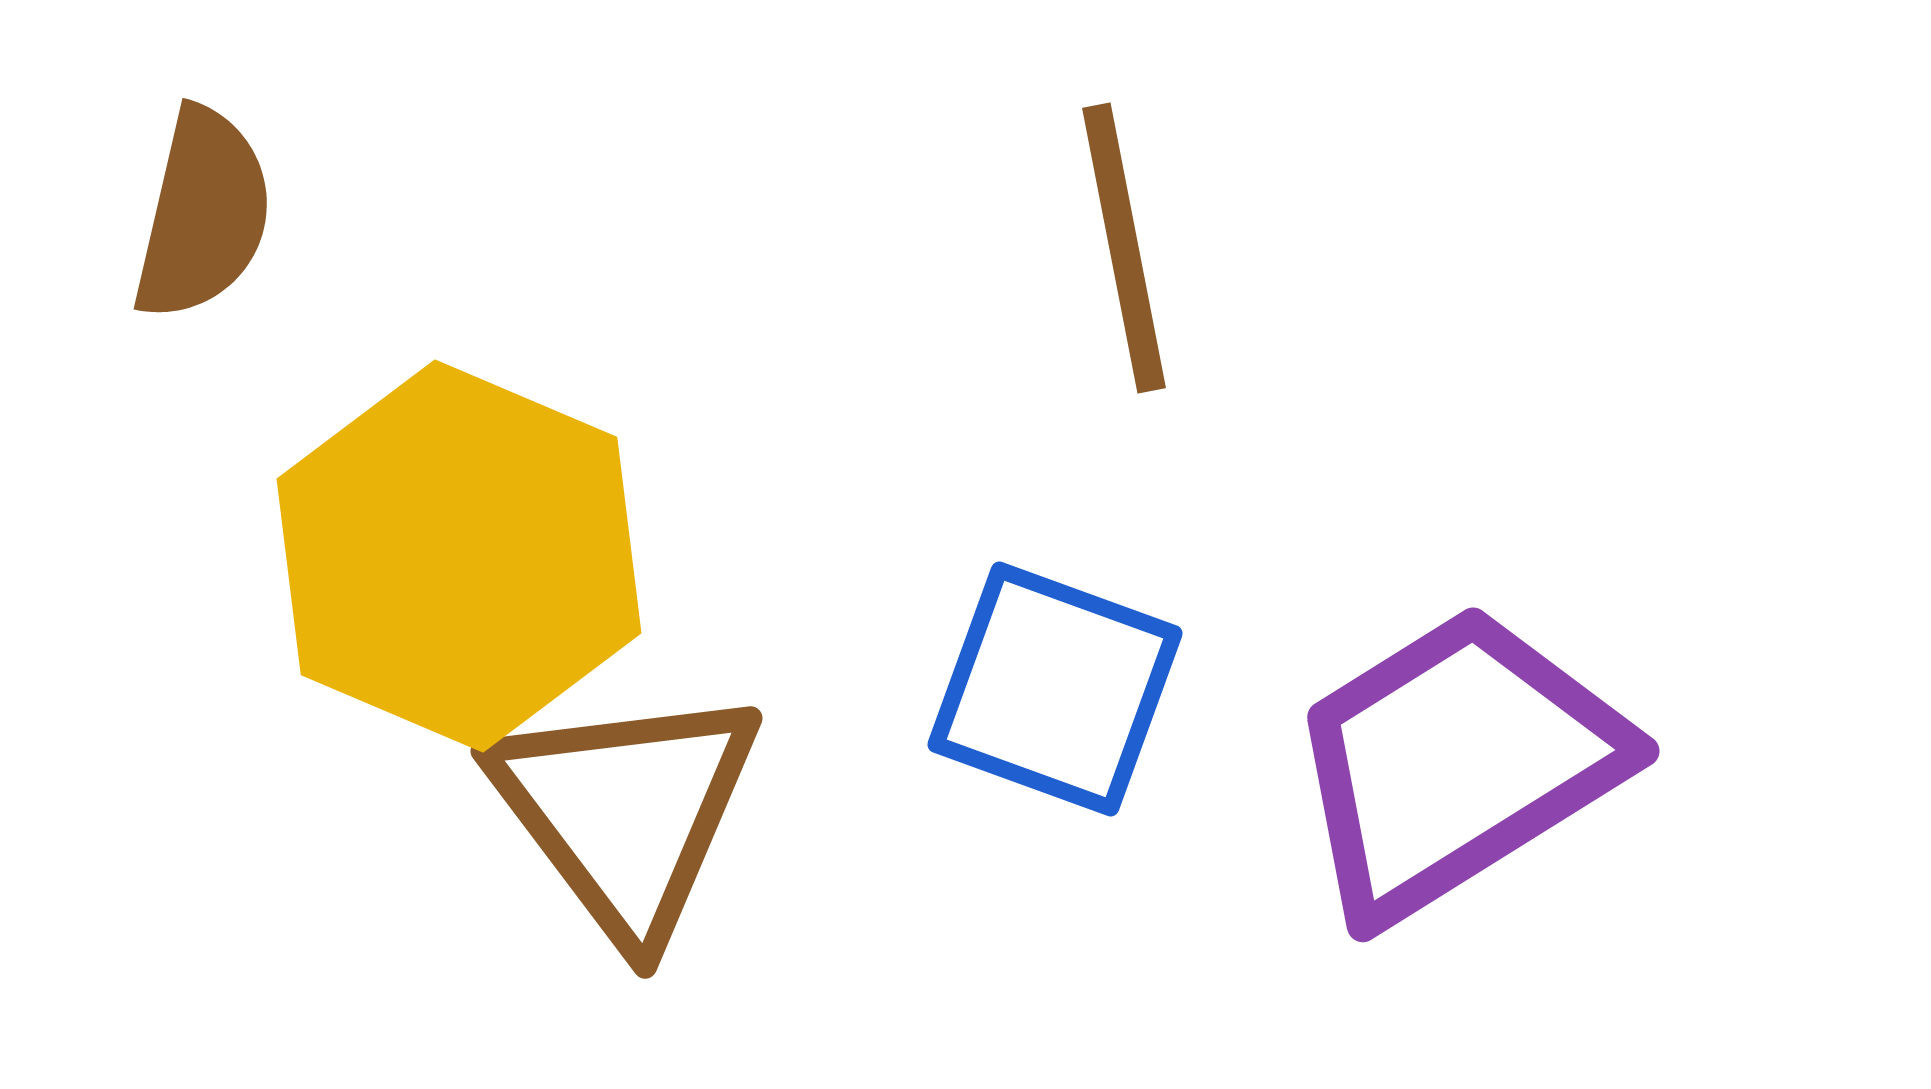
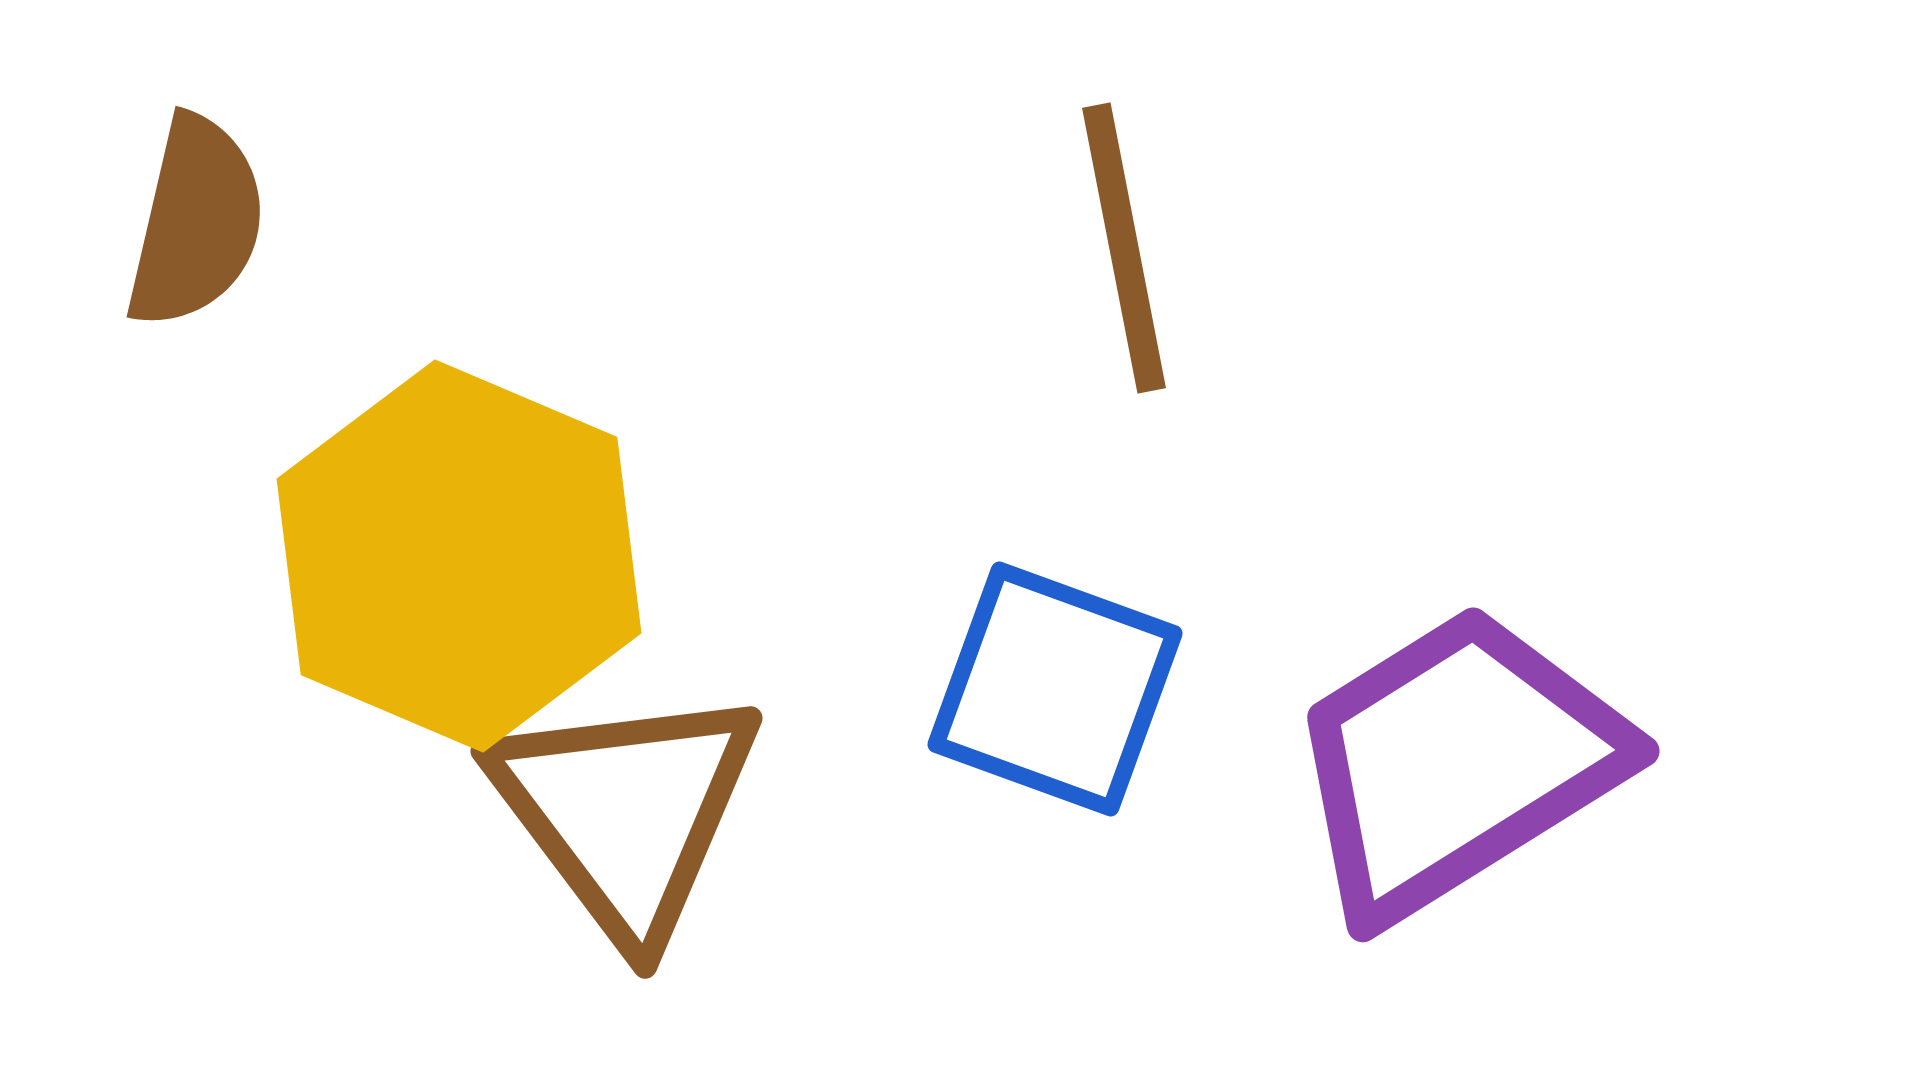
brown semicircle: moved 7 px left, 8 px down
